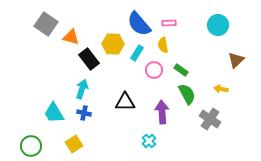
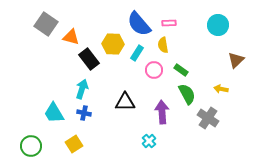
gray cross: moved 2 px left, 1 px up
